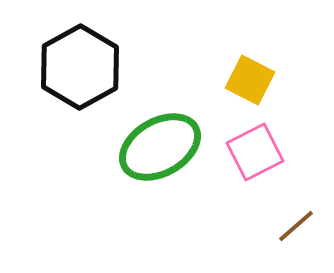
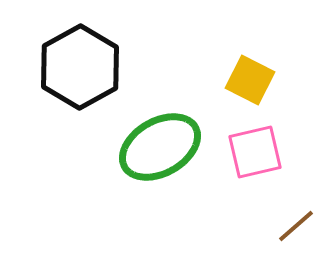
pink square: rotated 14 degrees clockwise
